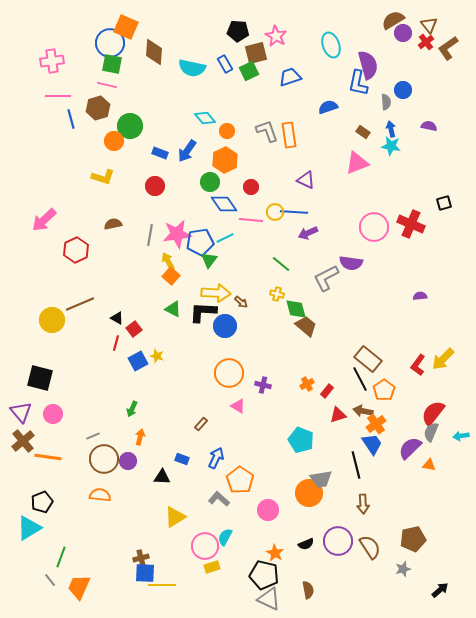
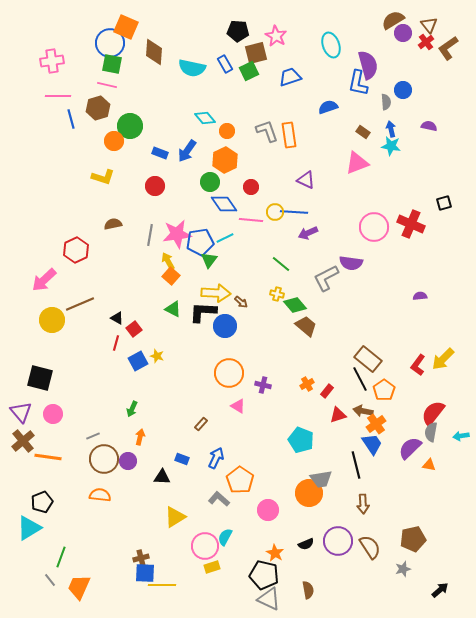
pink arrow at (44, 220): moved 60 px down
green diamond at (296, 309): moved 1 px left, 4 px up; rotated 25 degrees counterclockwise
gray semicircle at (431, 432): rotated 12 degrees counterclockwise
